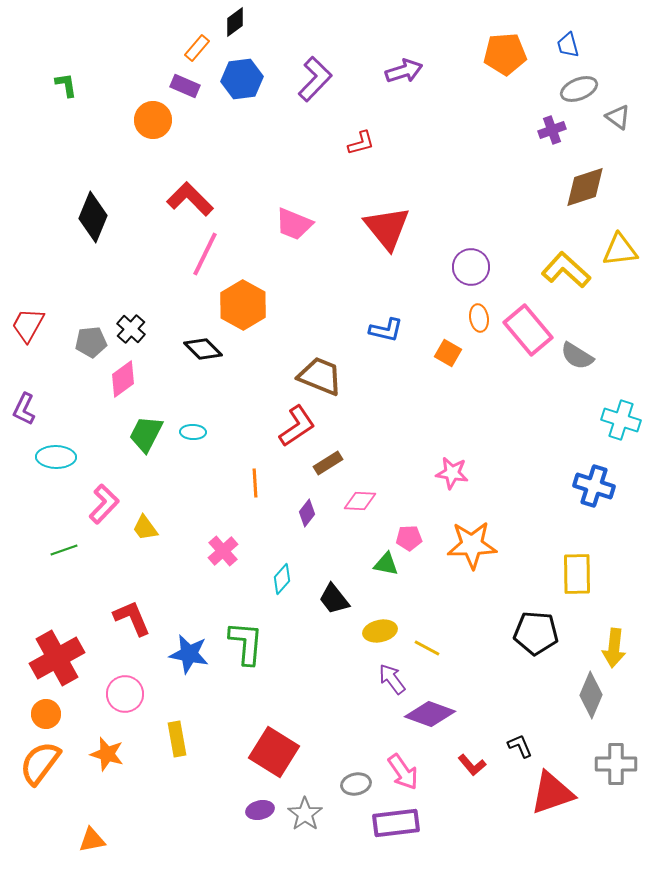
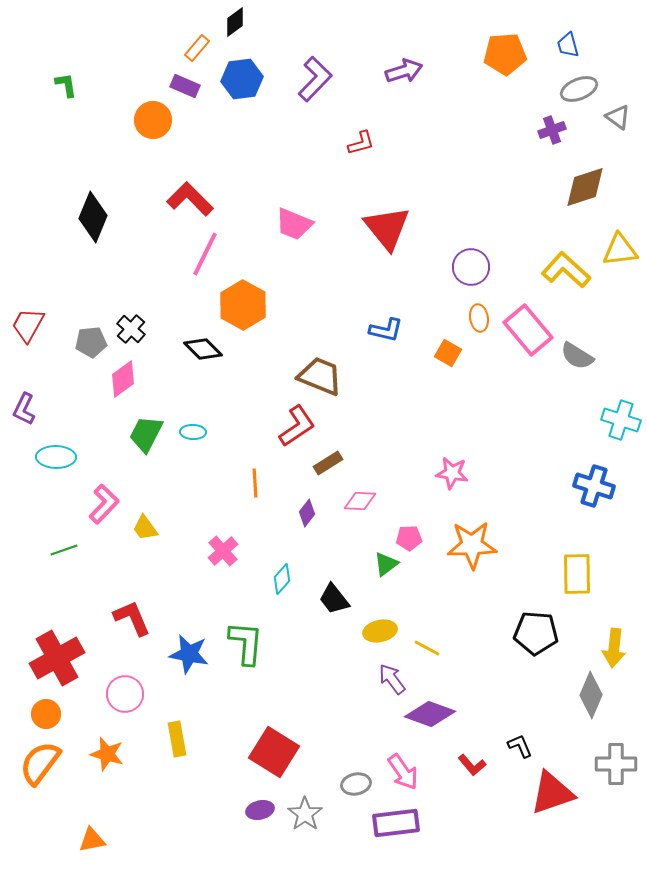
green triangle at (386, 564): rotated 48 degrees counterclockwise
